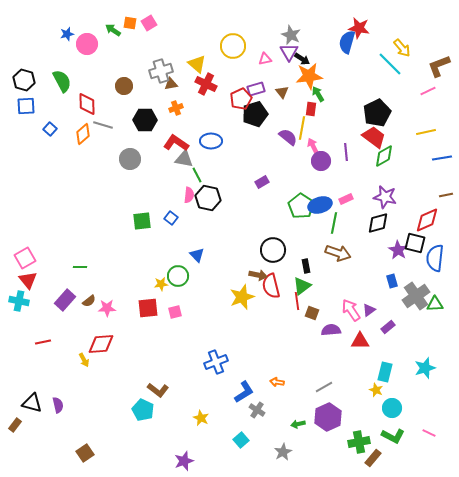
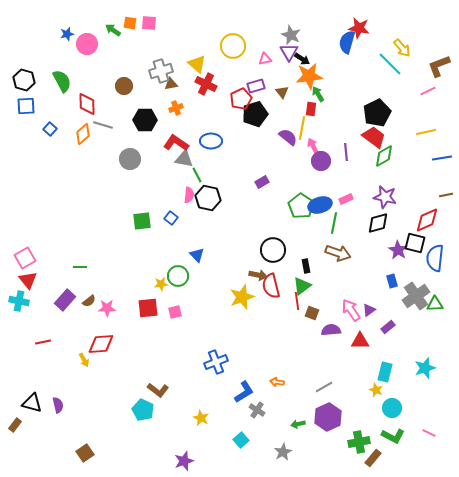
pink square at (149, 23): rotated 35 degrees clockwise
purple rectangle at (256, 89): moved 3 px up
